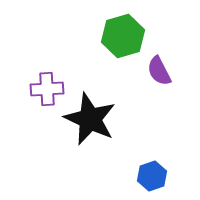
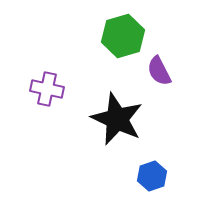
purple cross: rotated 16 degrees clockwise
black star: moved 27 px right
